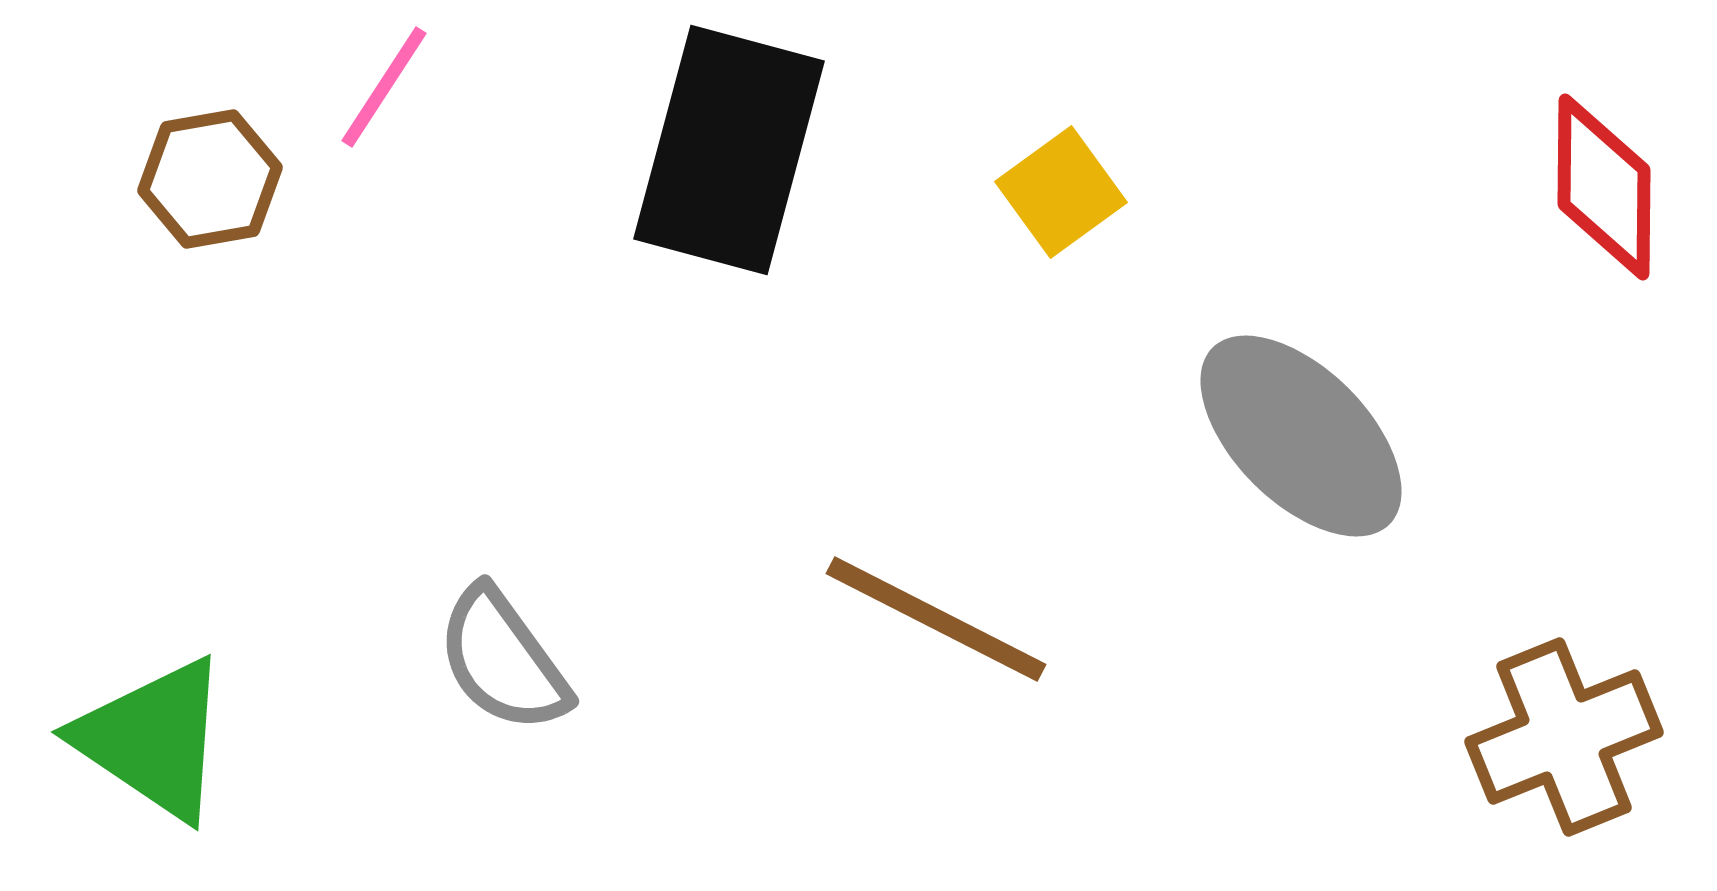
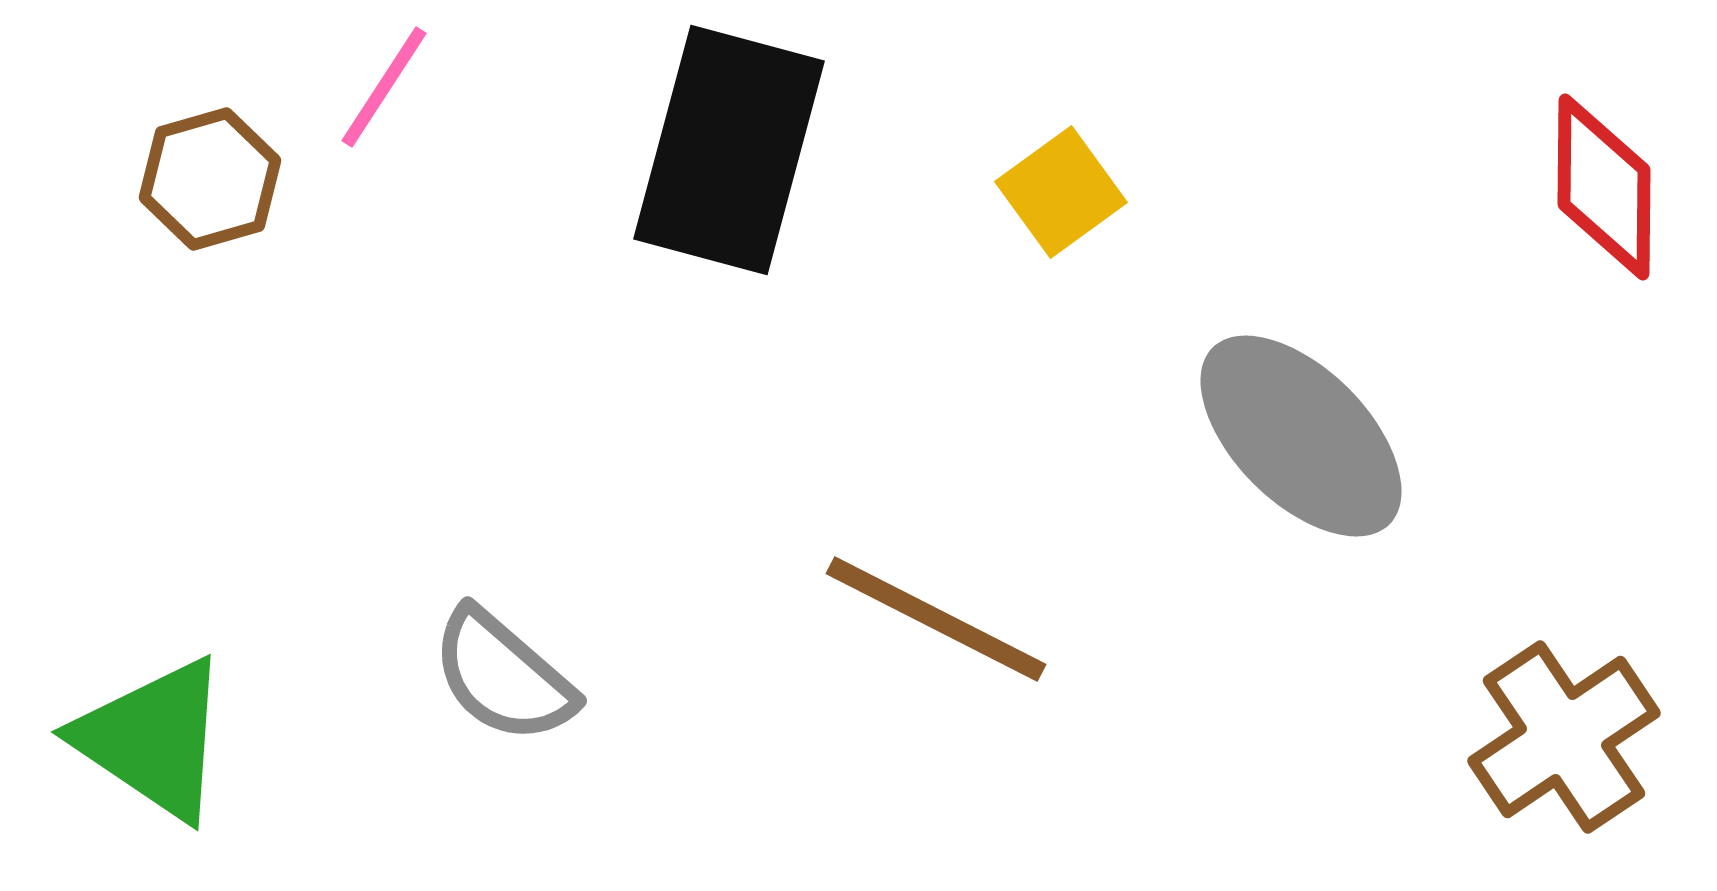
brown hexagon: rotated 6 degrees counterclockwise
gray semicircle: moved 16 px down; rotated 13 degrees counterclockwise
brown cross: rotated 12 degrees counterclockwise
